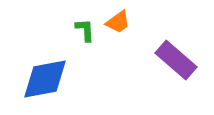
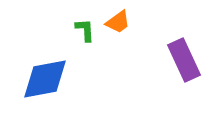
purple rectangle: moved 8 px right; rotated 24 degrees clockwise
